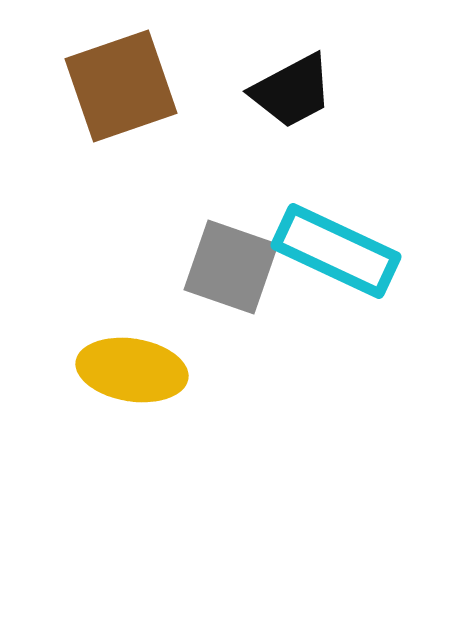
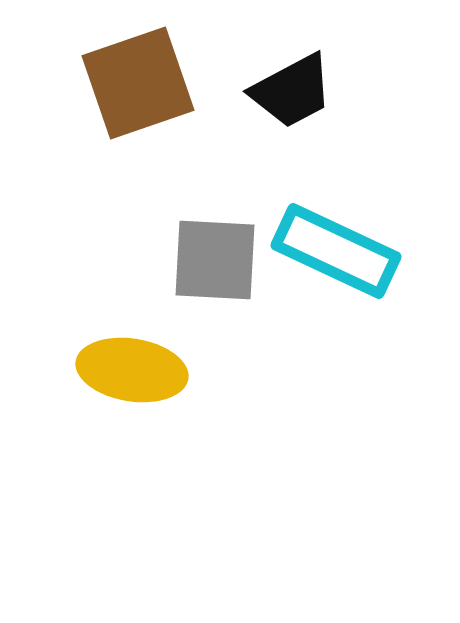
brown square: moved 17 px right, 3 px up
gray square: moved 16 px left, 7 px up; rotated 16 degrees counterclockwise
